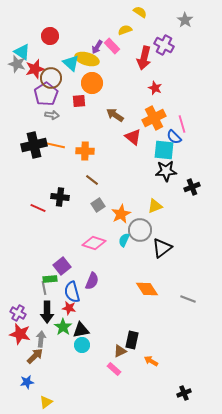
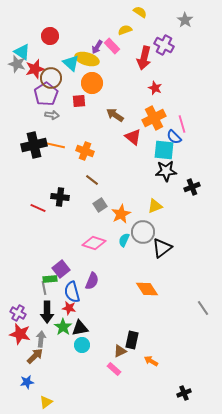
orange cross at (85, 151): rotated 18 degrees clockwise
gray square at (98, 205): moved 2 px right
gray circle at (140, 230): moved 3 px right, 2 px down
purple square at (62, 266): moved 1 px left, 3 px down
gray line at (188, 299): moved 15 px right, 9 px down; rotated 35 degrees clockwise
black triangle at (81, 330): moved 1 px left, 2 px up
